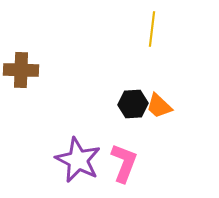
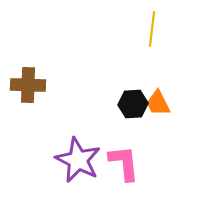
brown cross: moved 7 px right, 15 px down
orange trapezoid: moved 1 px left, 3 px up; rotated 20 degrees clockwise
pink L-shape: rotated 27 degrees counterclockwise
